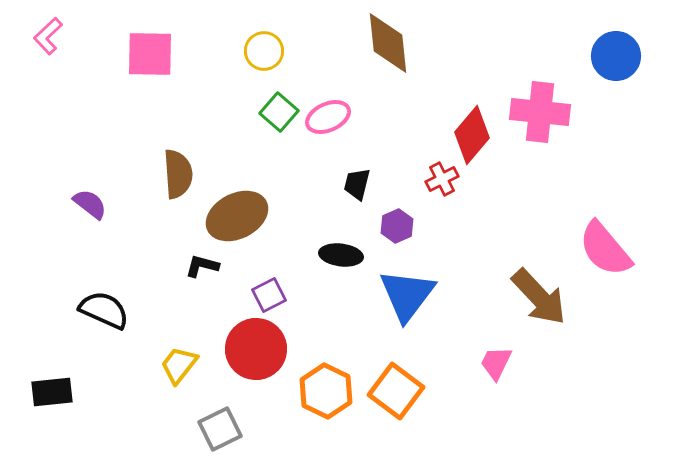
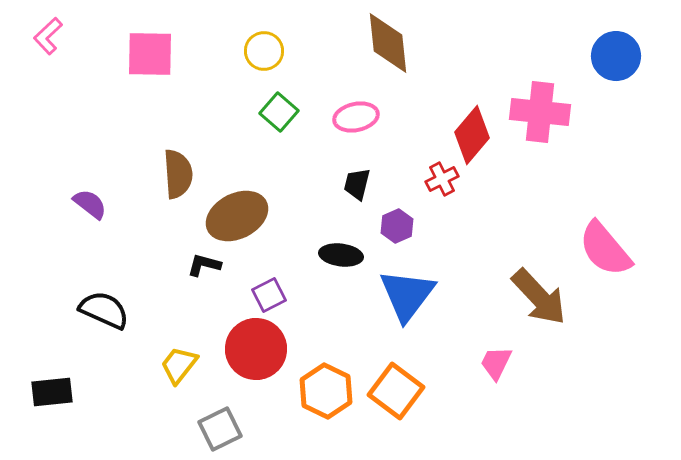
pink ellipse: moved 28 px right; rotated 12 degrees clockwise
black L-shape: moved 2 px right, 1 px up
